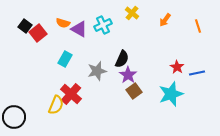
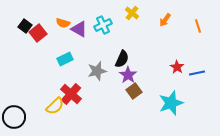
cyan rectangle: rotated 35 degrees clockwise
cyan star: moved 9 px down
yellow semicircle: moved 1 px left, 1 px down; rotated 24 degrees clockwise
